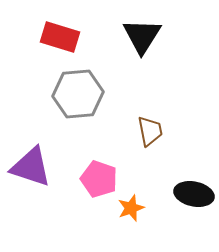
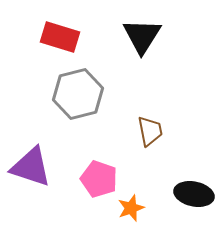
gray hexagon: rotated 9 degrees counterclockwise
